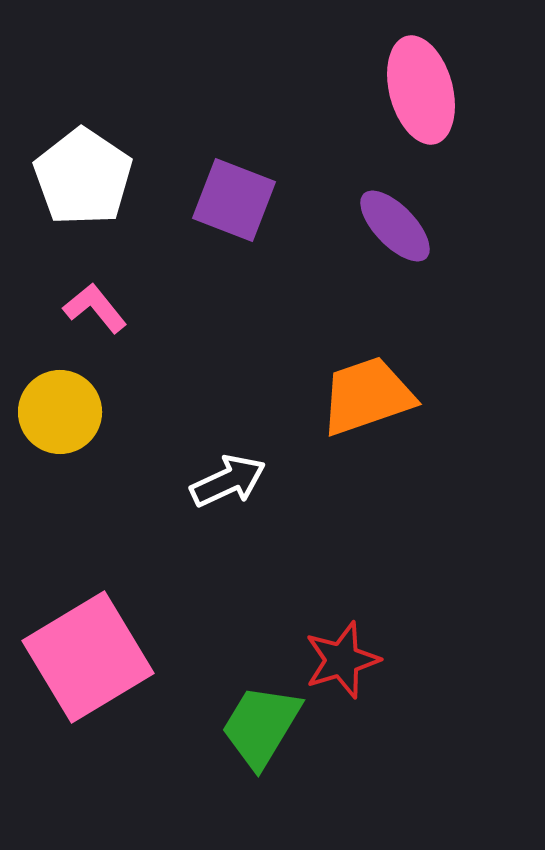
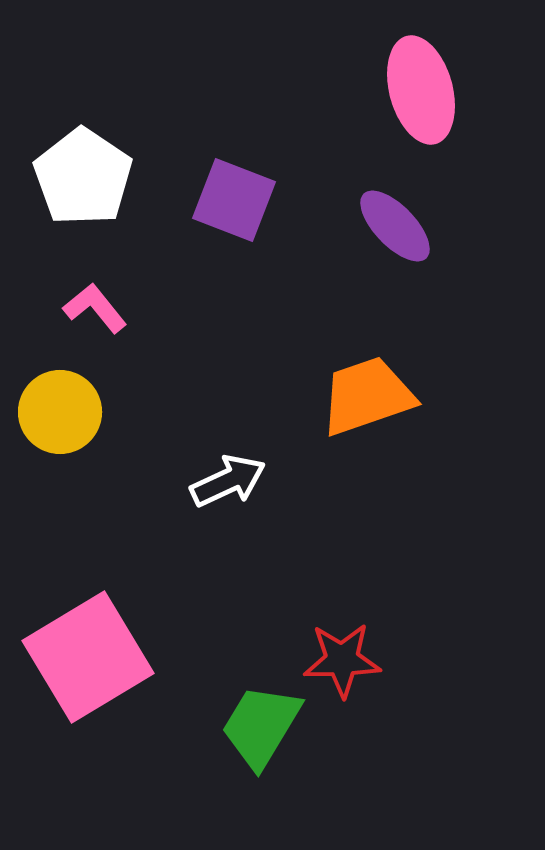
red star: rotated 16 degrees clockwise
